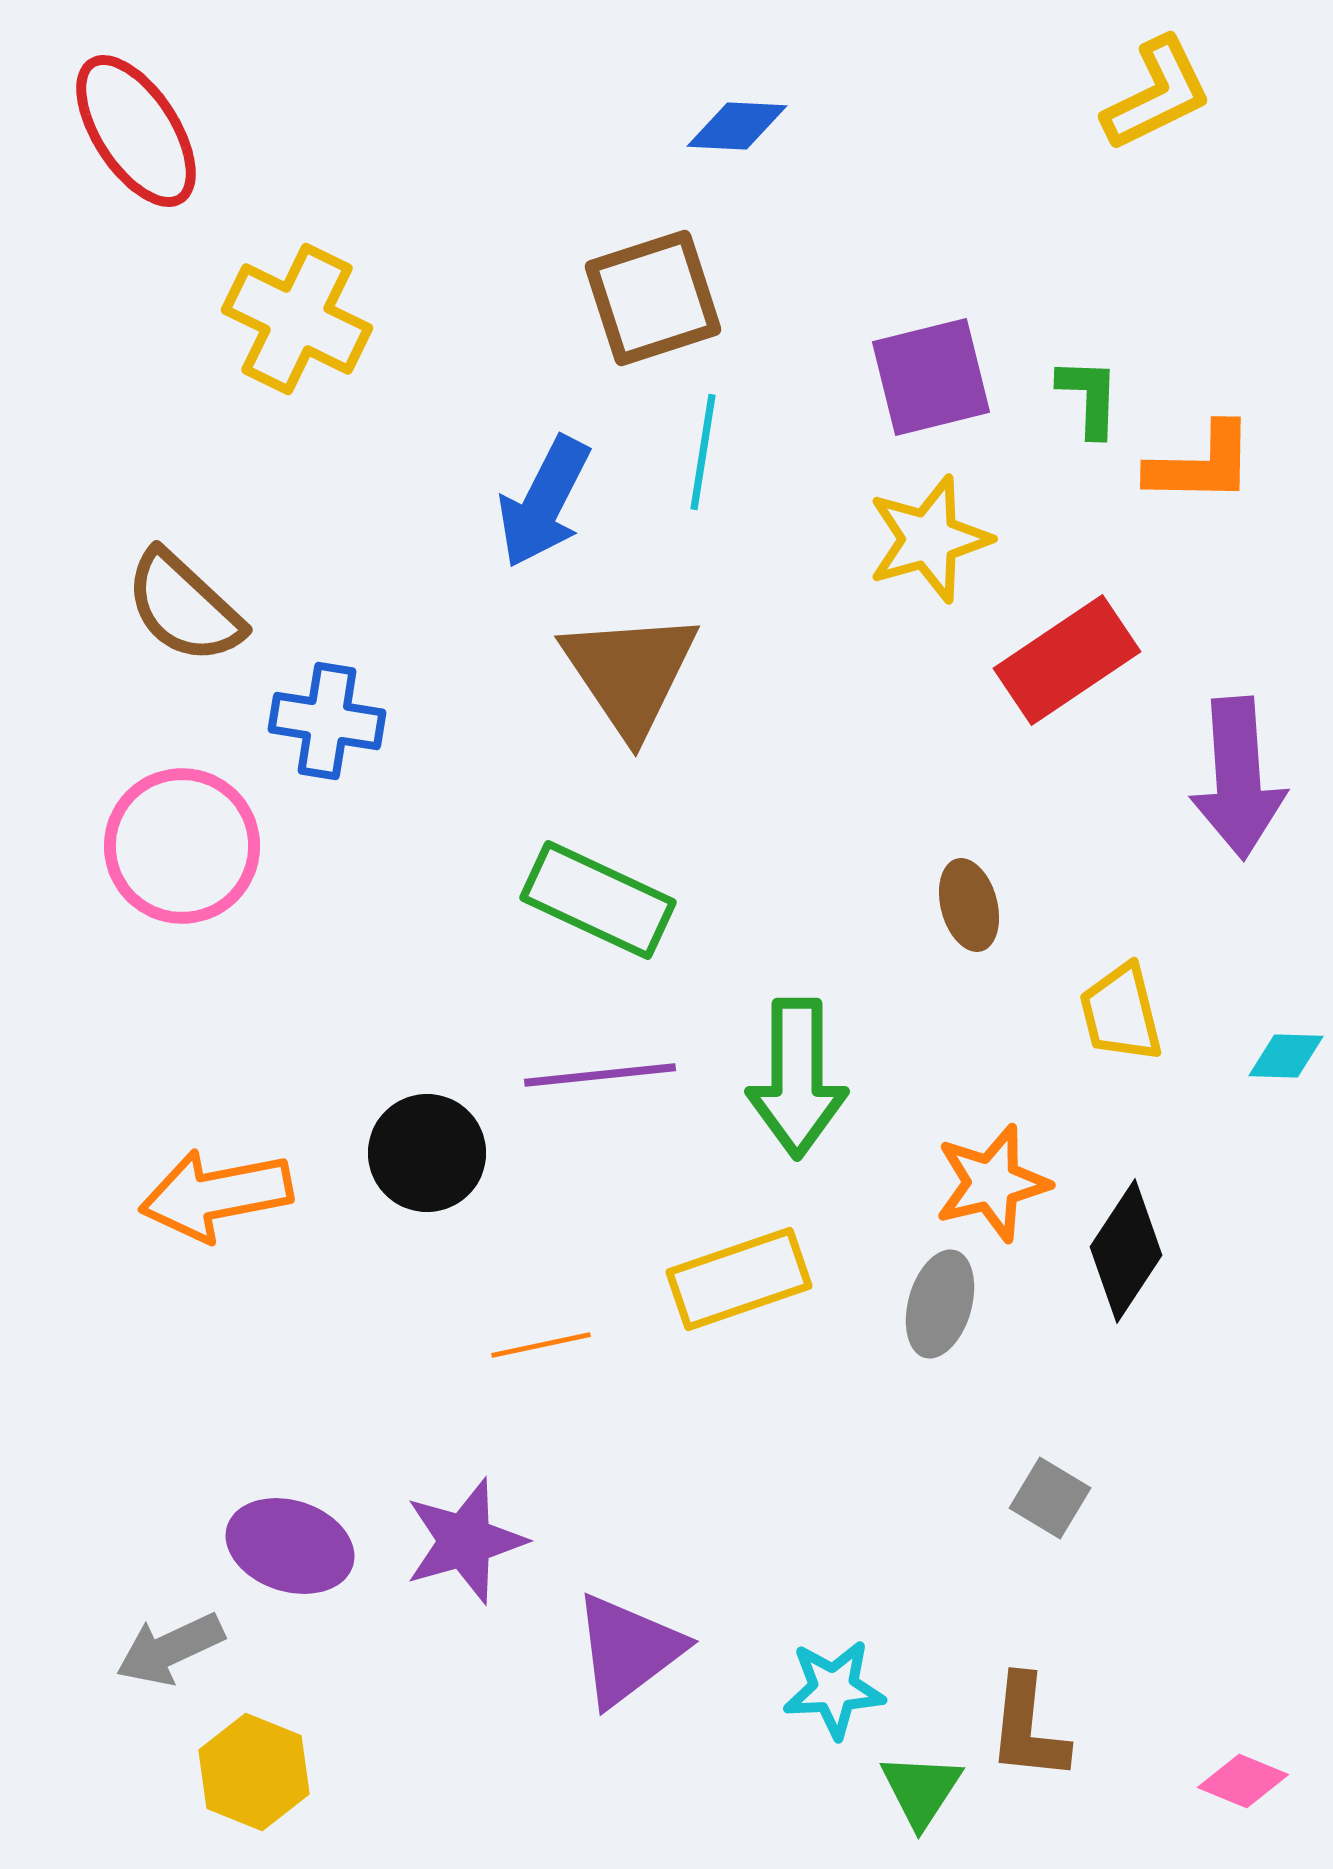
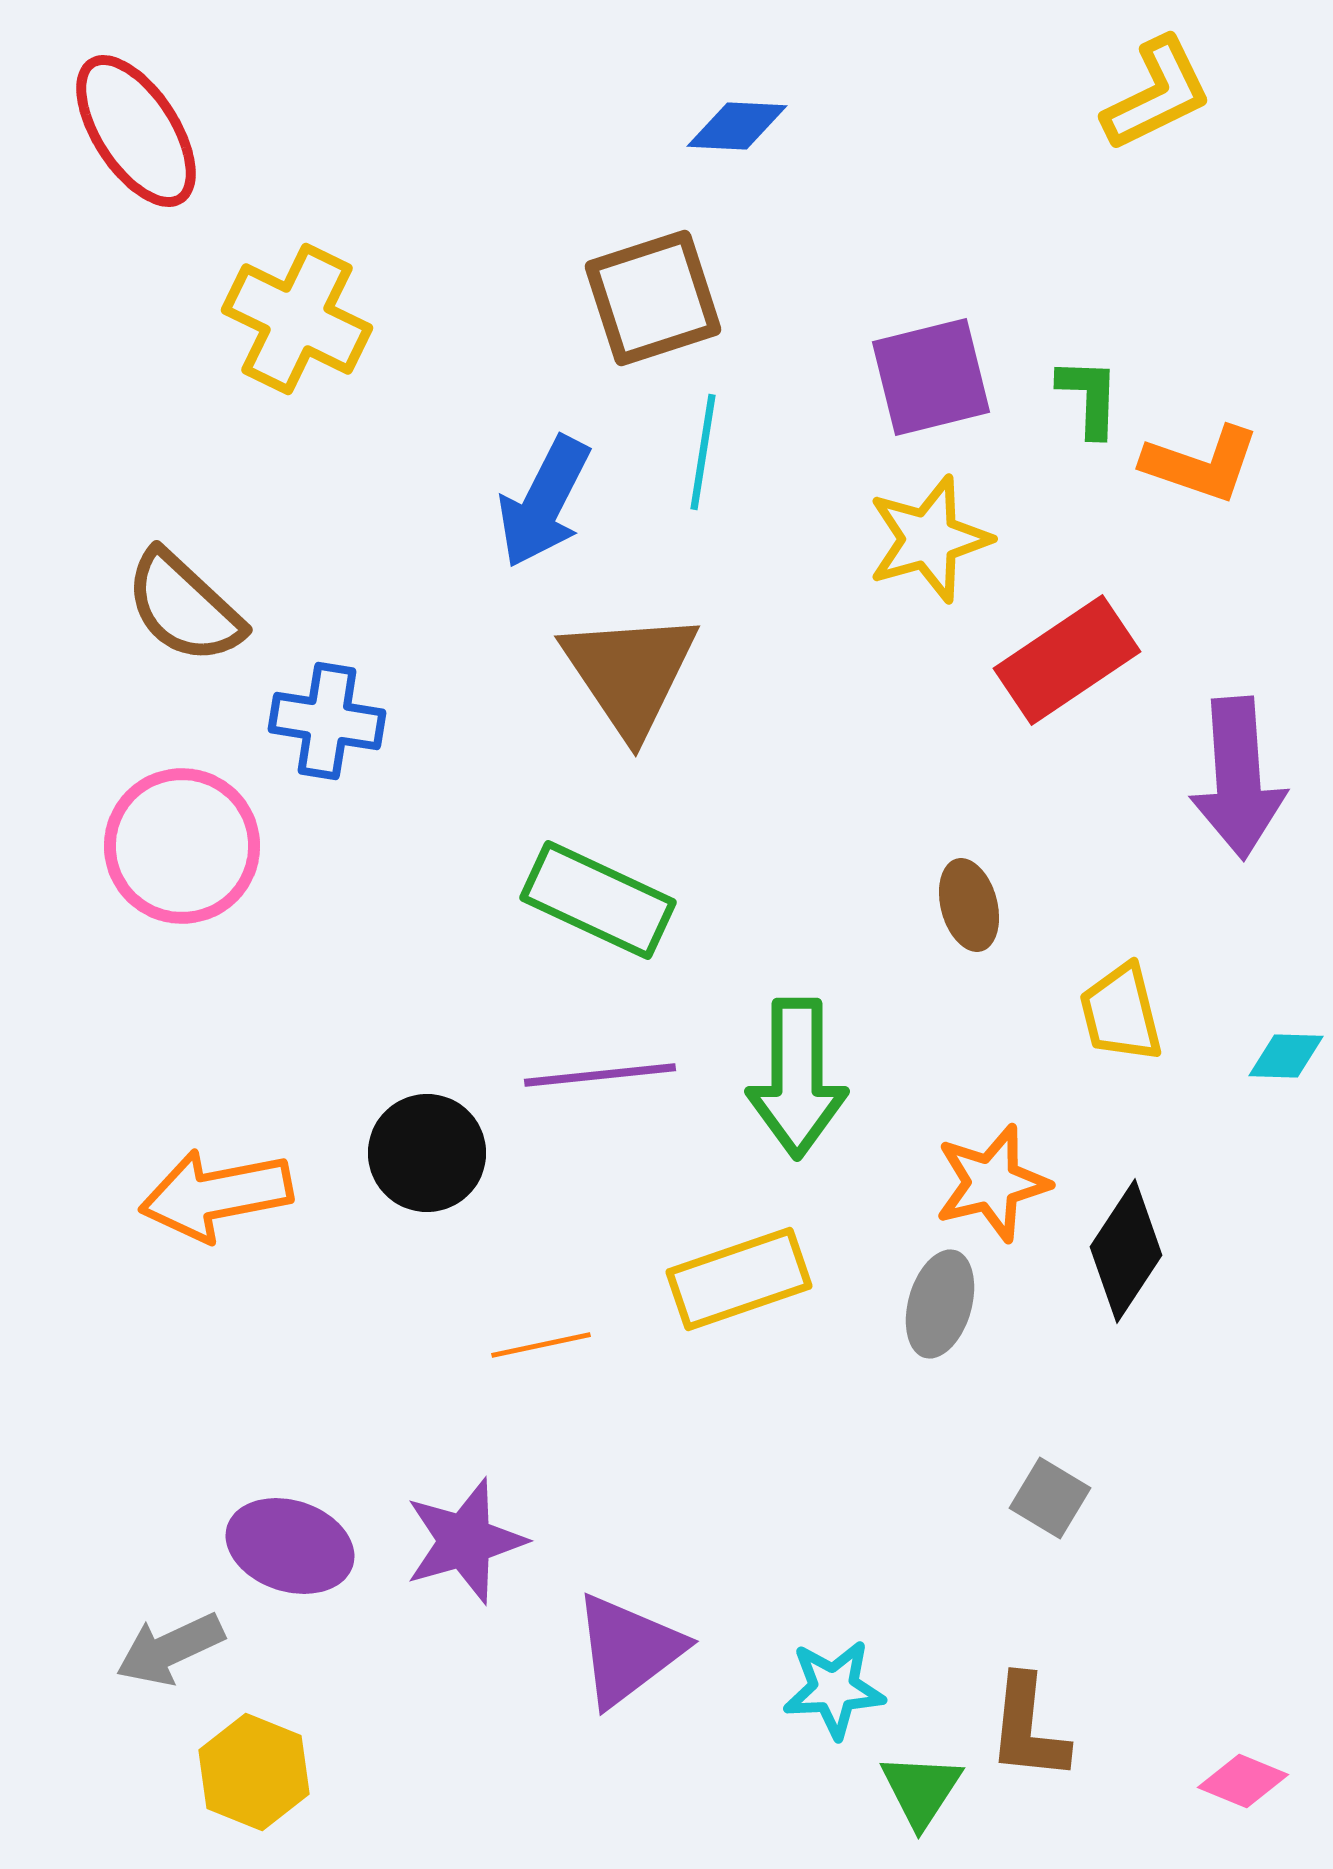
orange L-shape: rotated 18 degrees clockwise
